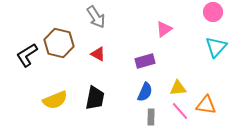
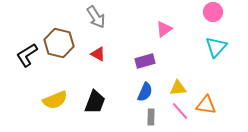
black trapezoid: moved 4 px down; rotated 10 degrees clockwise
